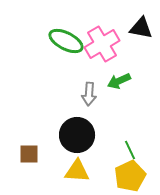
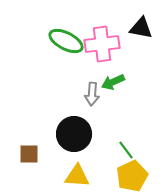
pink cross: rotated 24 degrees clockwise
green arrow: moved 6 px left, 1 px down
gray arrow: moved 3 px right
black circle: moved 3 px left, 1 px up
green line: moved 4 px left; rotated 12 degrees counterclockwise
yellow triangle: moved 5 px down
yellow pentagon: moved 2 px right
